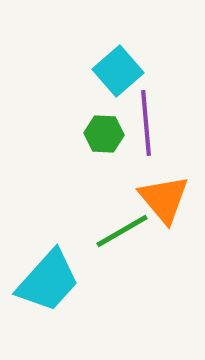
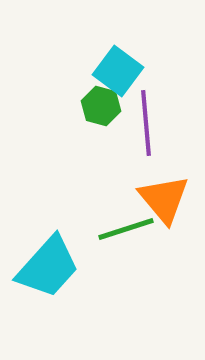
cyan square: rotated 12 degrees counterclockwise
green hexagon: moved 3 px left, 28 px up; rotated 12 degrees clockwise
green line: moved 4 px right, 2 px up; rotated 12 degrees clockwise
cyan trapezoid: moved 14 px up
